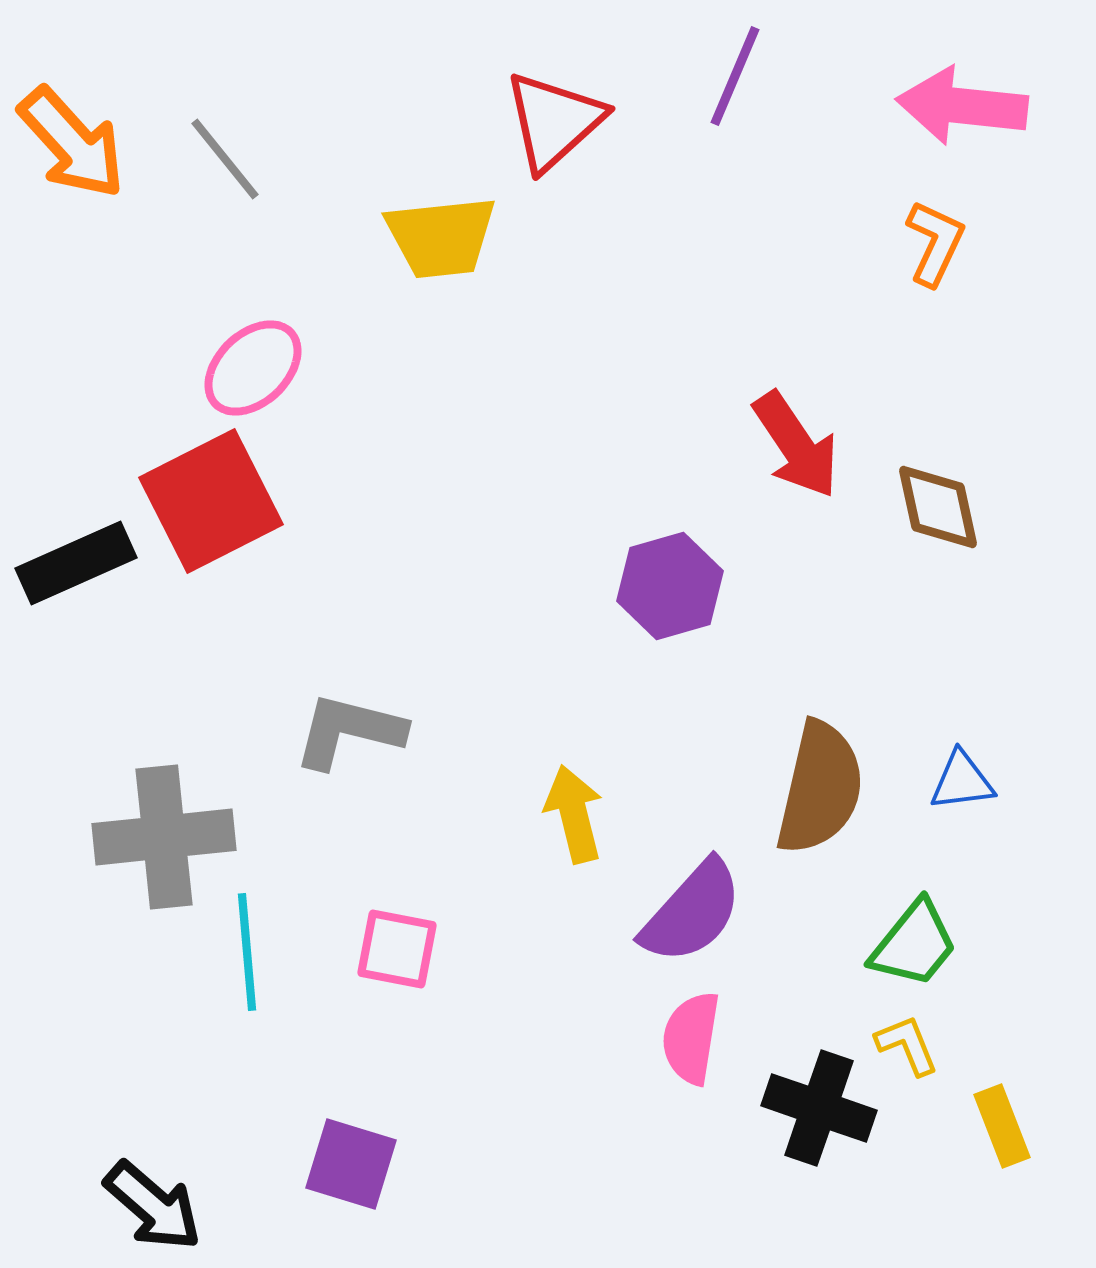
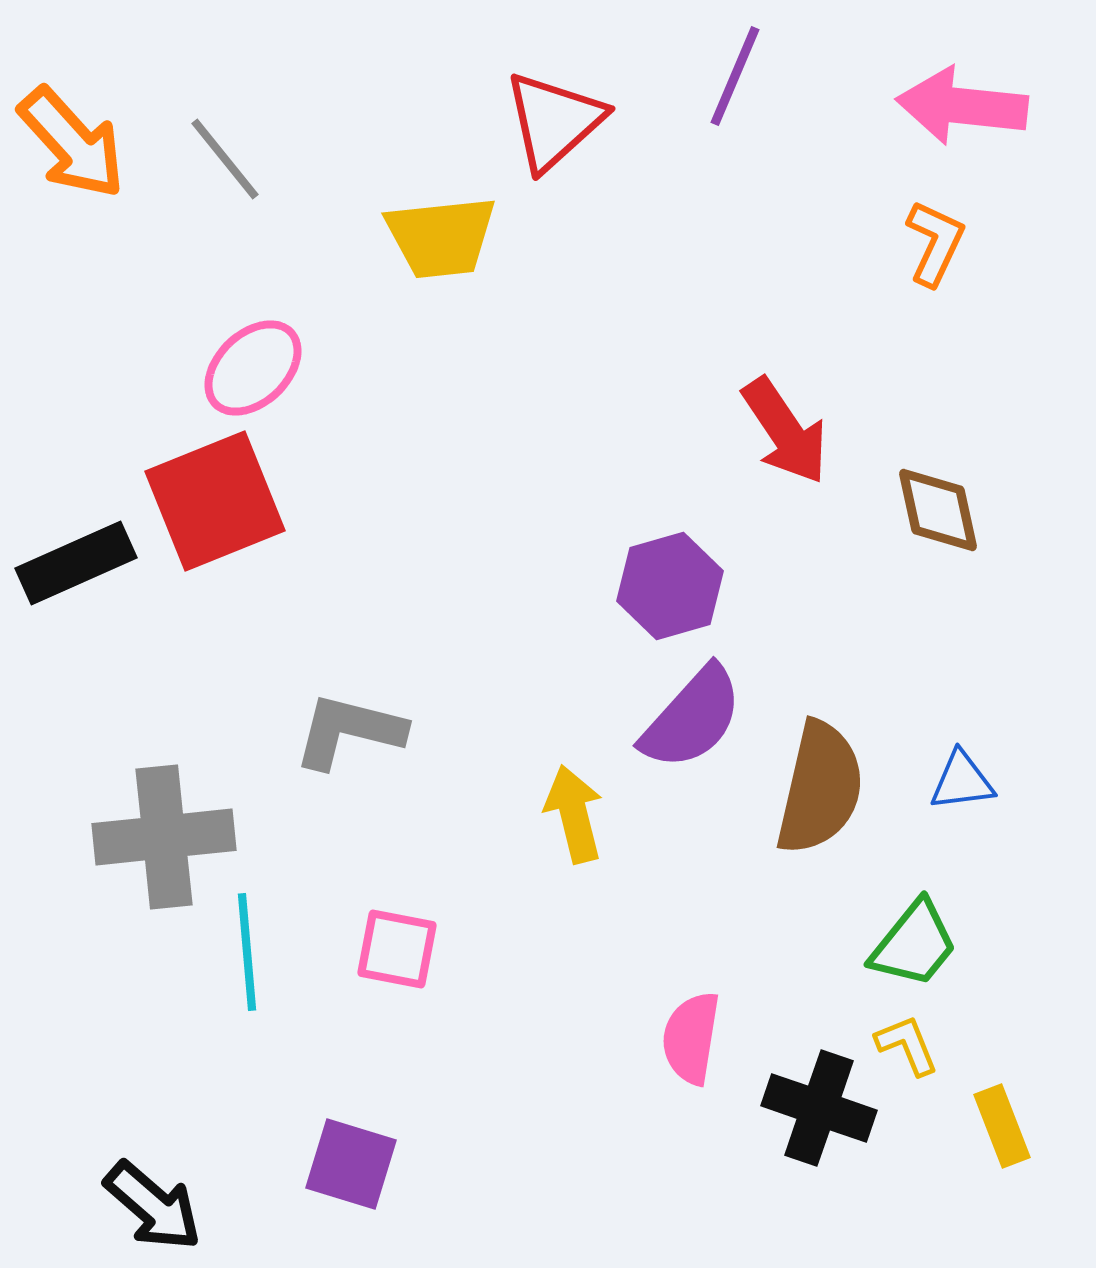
red arrow: moved 11 px left, 14 px up
red square: moved 4 px right; rotated 5 degrees clockwise
brown diamond: moved 3 px down
purple semicircle: moved 194 px up
